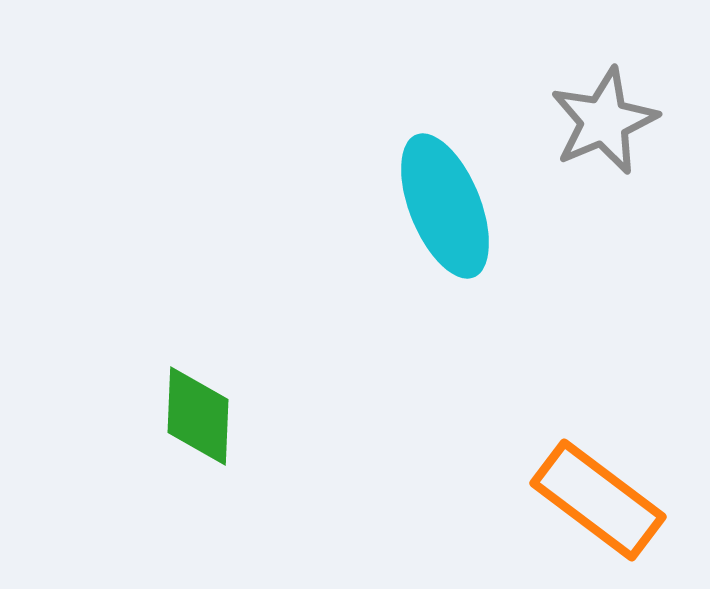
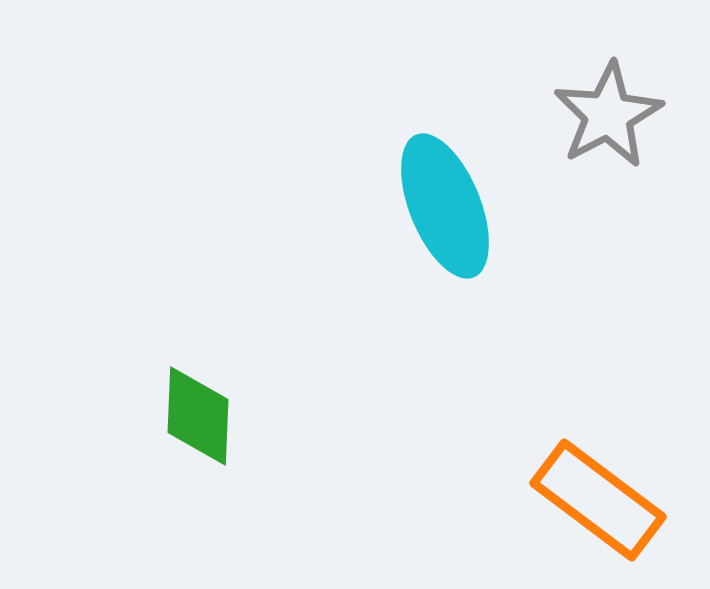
gray star: moved 4 px right, 6 px up; rotated 5 degrees counterclockwise
